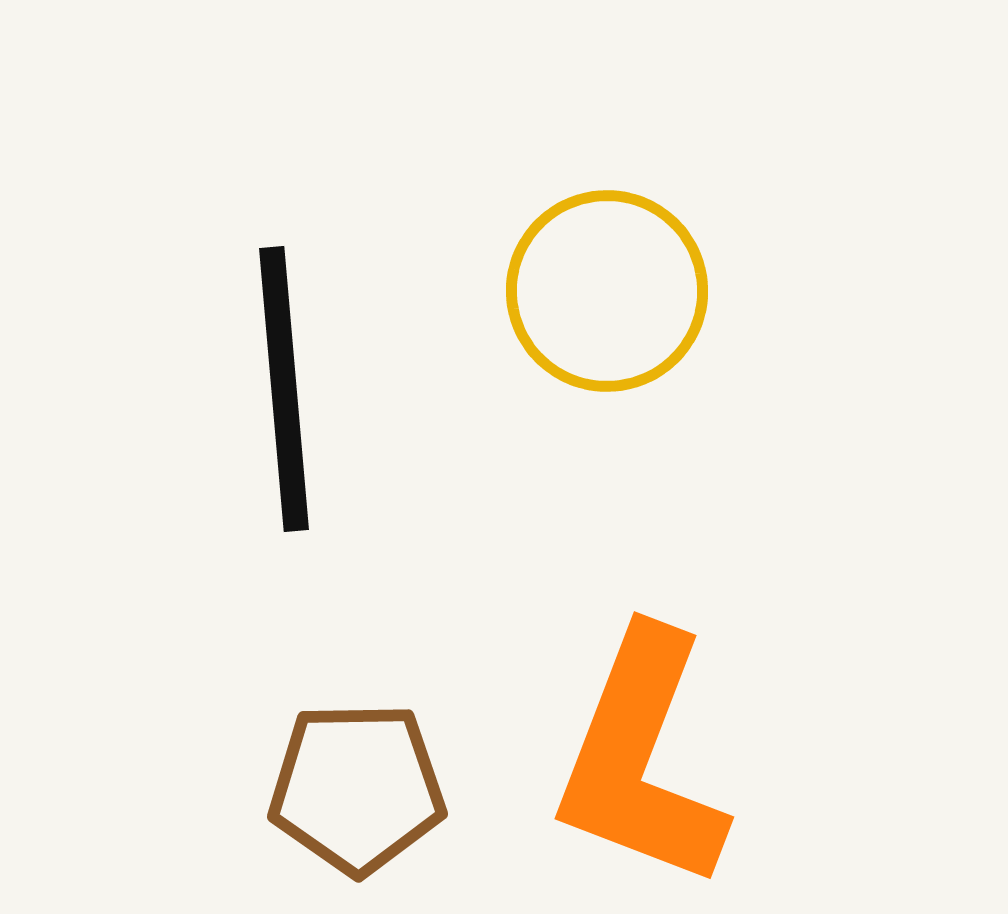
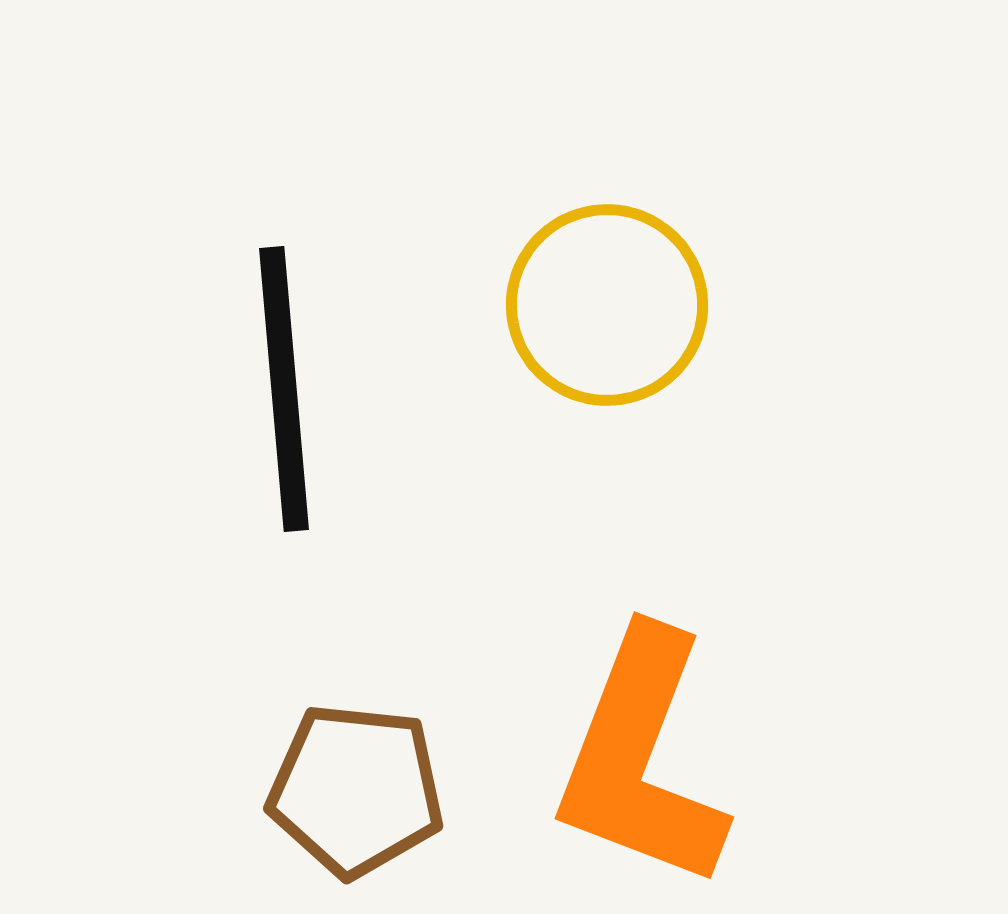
yellow circle: moved 14 px down
brown pentagon: moved 1 px left, 2 px down; rotated 7 degrees clockwise
